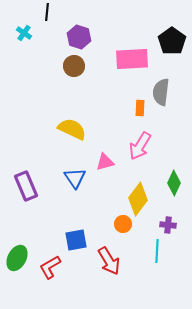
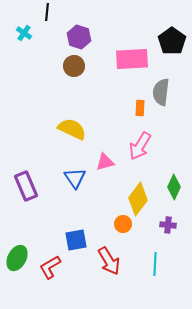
green diamond: moved 4 px down
cyan line: moved 2 px left, 13 px down
